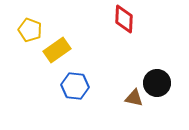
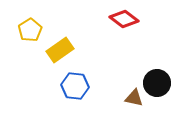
red diamond: rotated 56 degrees counterclockwise
yellow pentagon: rotated 20 degrees clockwise
yellow rectangle: moved 3 px right
